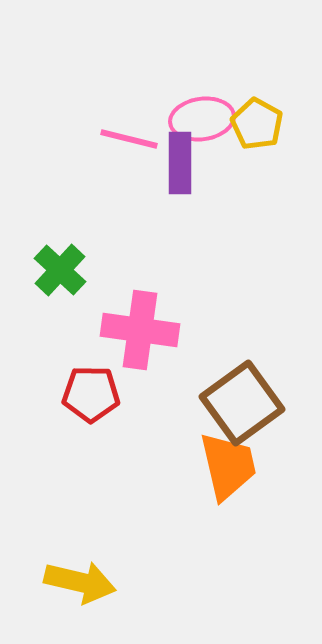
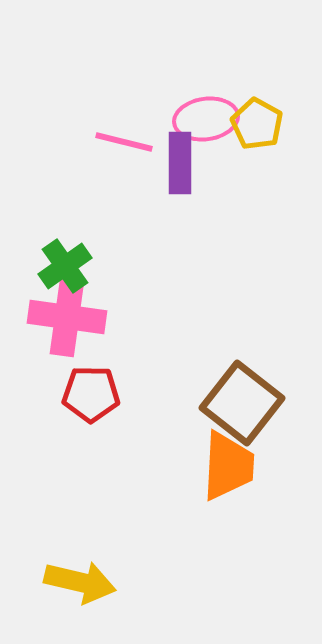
pink ellipse: moved 4 px right
pink line: moved 5 px left, 3 px down
green cross: moved 5 px right, 4 px up; rotated 12 degrees clockwise
pink cross: moved 73 px left, 13 px up
brown square: rotated 16 degrees counterclockwise
orange trapezoid: rotated 16 degrees clockwise
